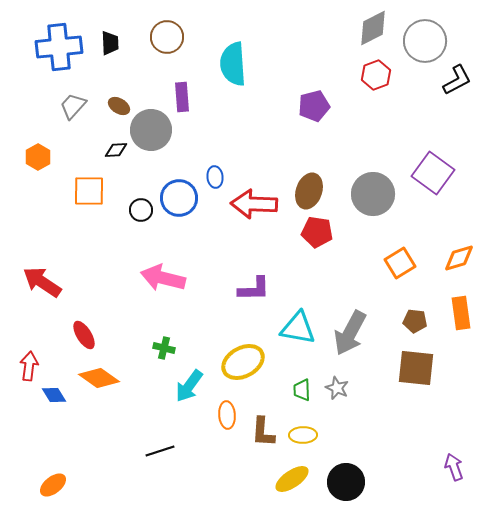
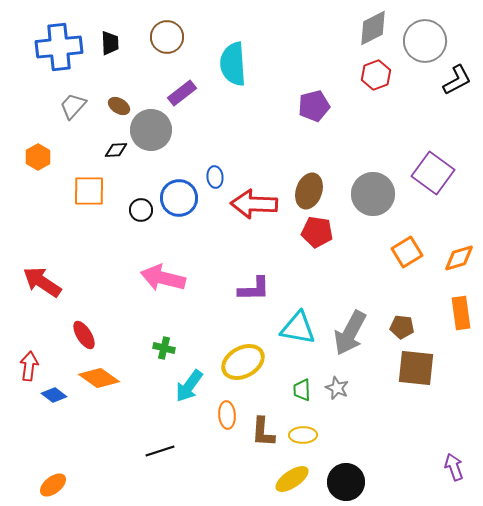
purple rectangle at (182, 97): moved 4 px up; rotated 56 degrees clockwise
orange square at (400, 263): moved 7 px right, 11 px up
brown pentagon at (415, 321): moved 13 px left, 6 px down
blue diamond at (54, 395): rotated 20 degrees counterclockwise
